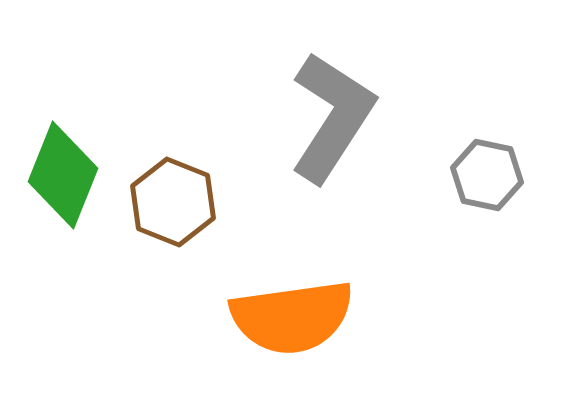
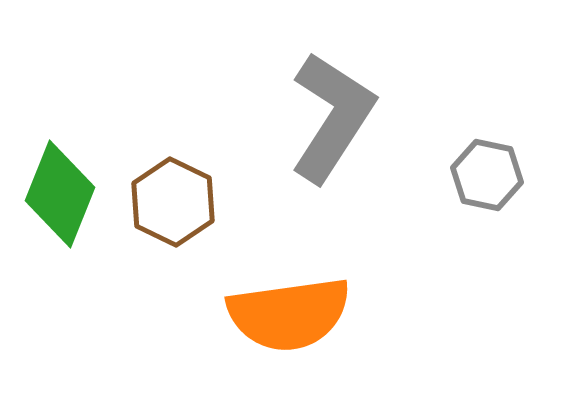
green diamond: moved 3 px left, 19 px down
brown hexagon: rotated 4 degrees clockwise
orange semicircle: moved 3 px left, 3 px up
